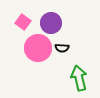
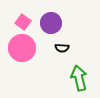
pink circle: moved 16 px left
